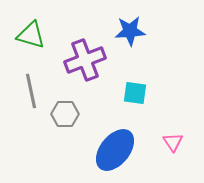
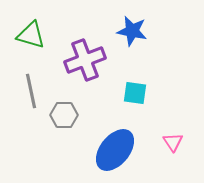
blue star: moved 2 px right; rotated 16 degrees clockwise
gray hexagon: moved 1 px left, 1 px down
